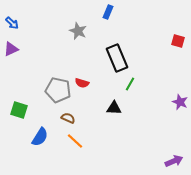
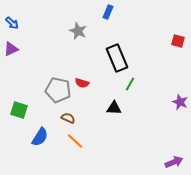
purple arrow: moved 1 px down
